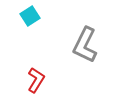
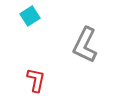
red L-shape: rotated 20 degrees counterclockwise
